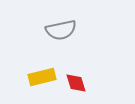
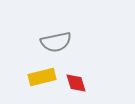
gray semicircle: moved 5 px left, 12 px down
